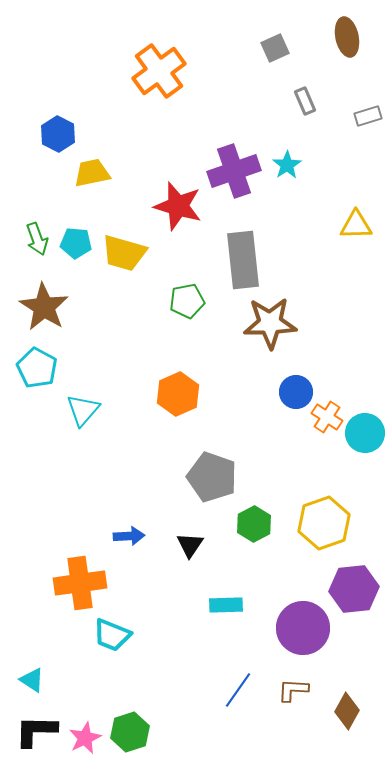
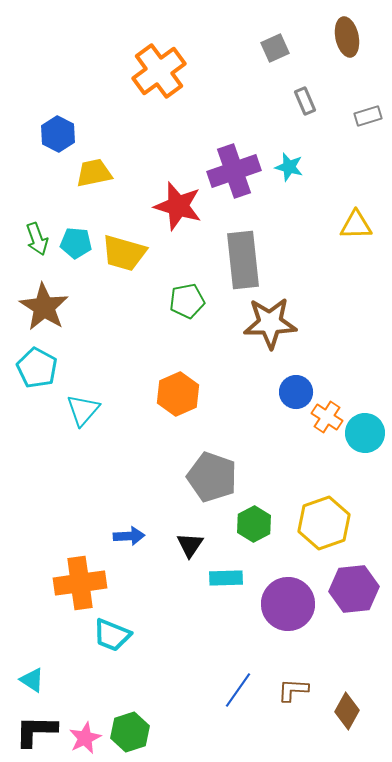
cyan star at (287, 165): moved 2 px right, 2 px down; rotated 24 degrees counterclockwise
yellow trapezoid at (92, 173): moved 2 px right
cyan rectangle at (226, 605): moved 27 px up
purple circle at (303, 628): moved 15 px left, 24 px up
